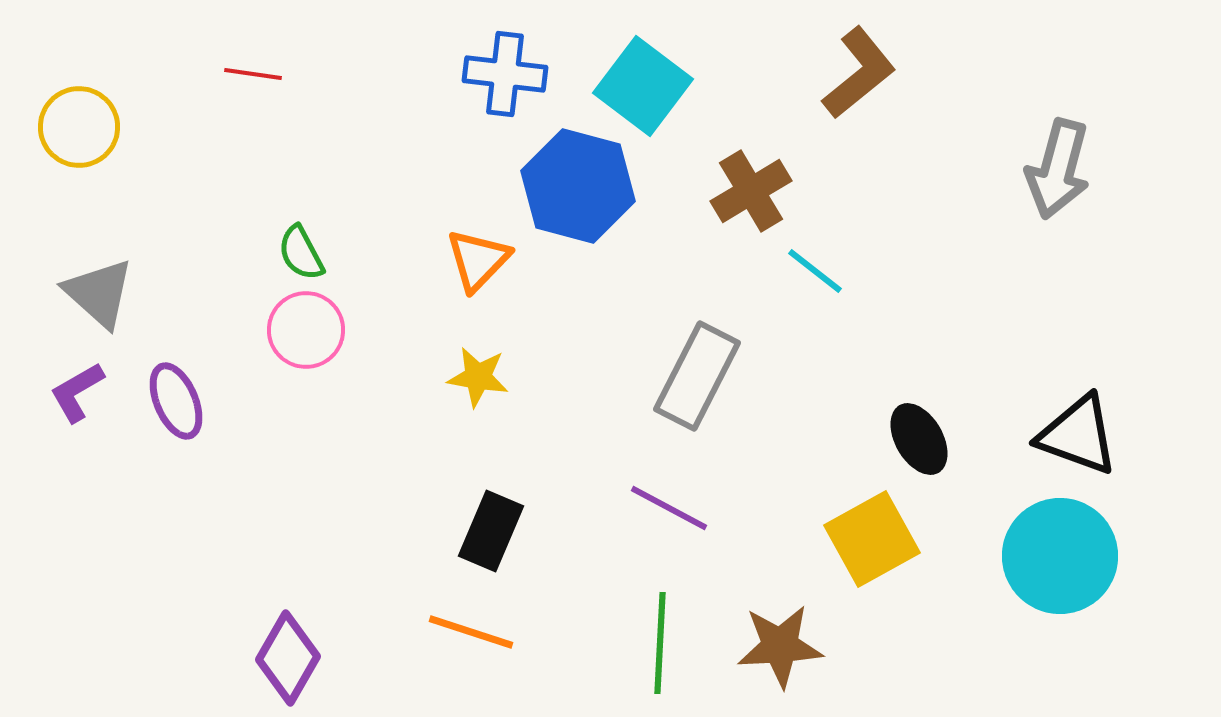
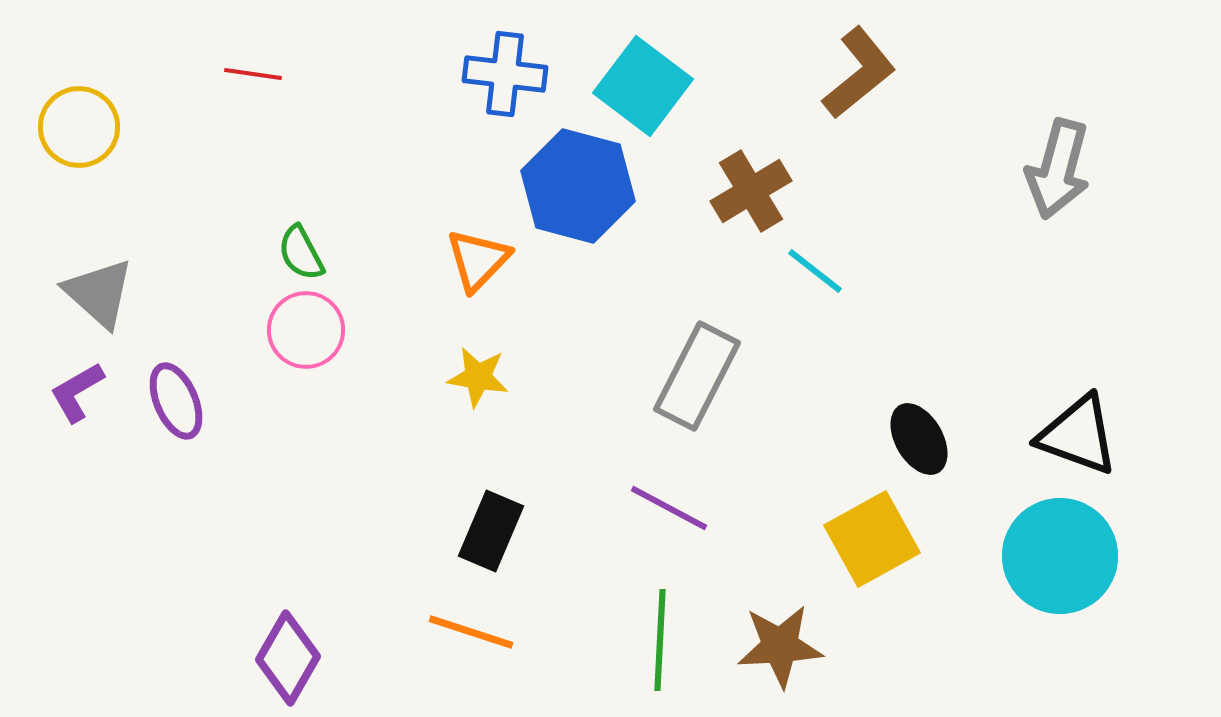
green line: moved 3 px up
